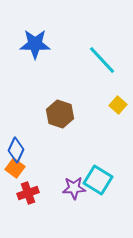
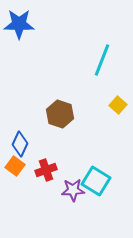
blue star: moved 16 px left, 20 px up
cyan line: rotated 64 degrees clockwise
blue diamond: moved 4 px right, 6 px up
orange square: moved 2 px up
cyan square: moved 2 px left, 1 px down
purple star: moved 1 px left, 2 px down
red cross: moved 18 px right, 23 px up
